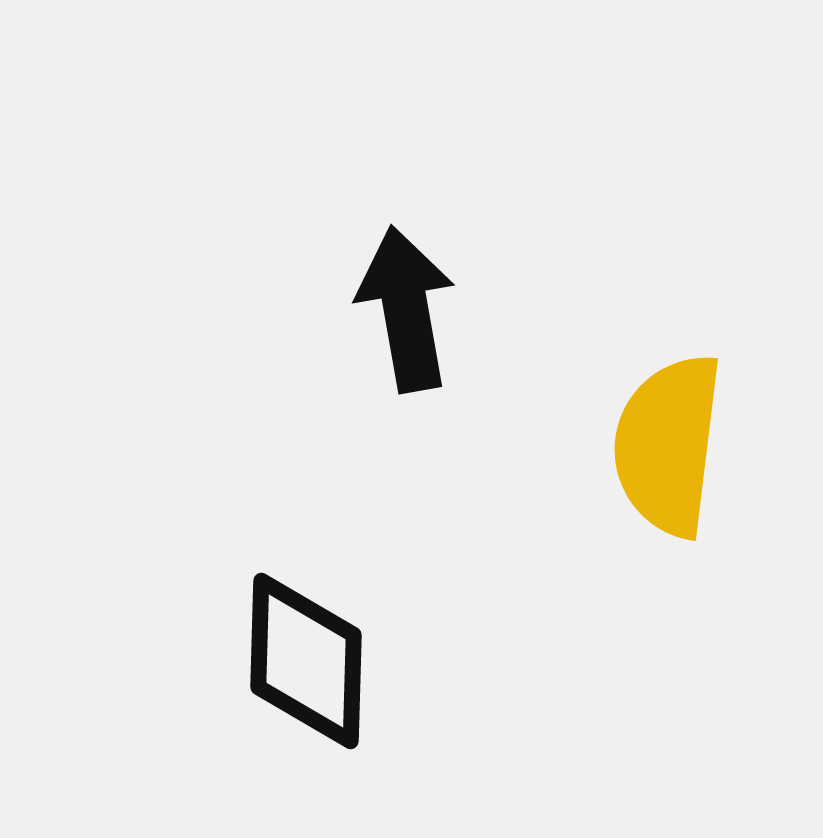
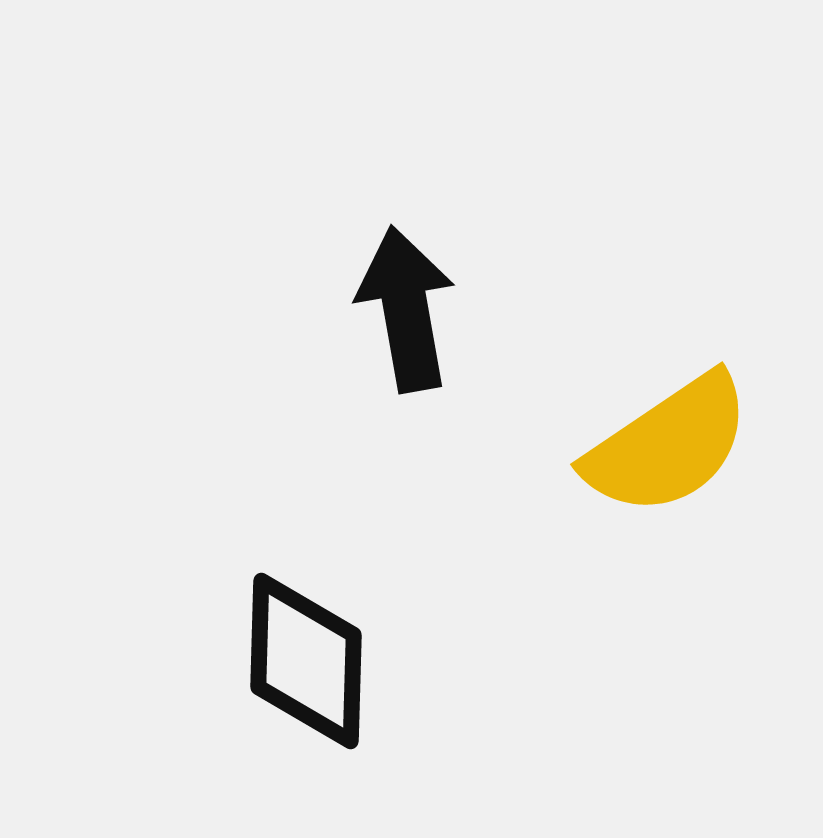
yellow semicircle: rotated 131 degrees counterclockwise
